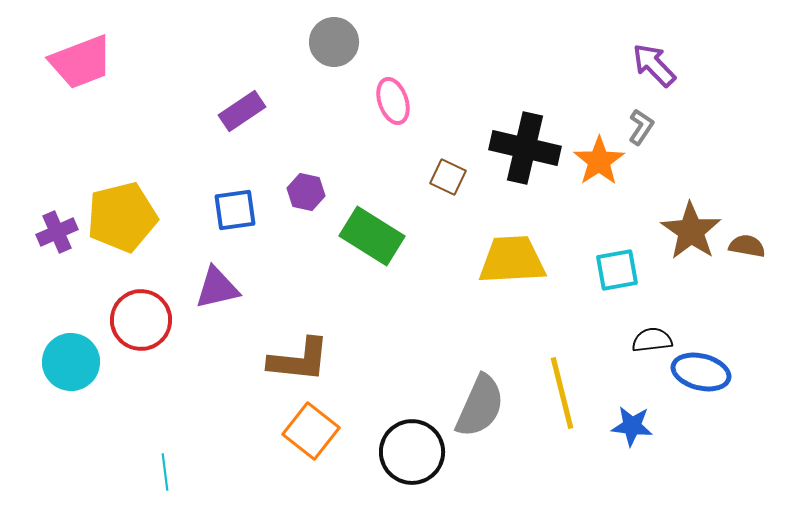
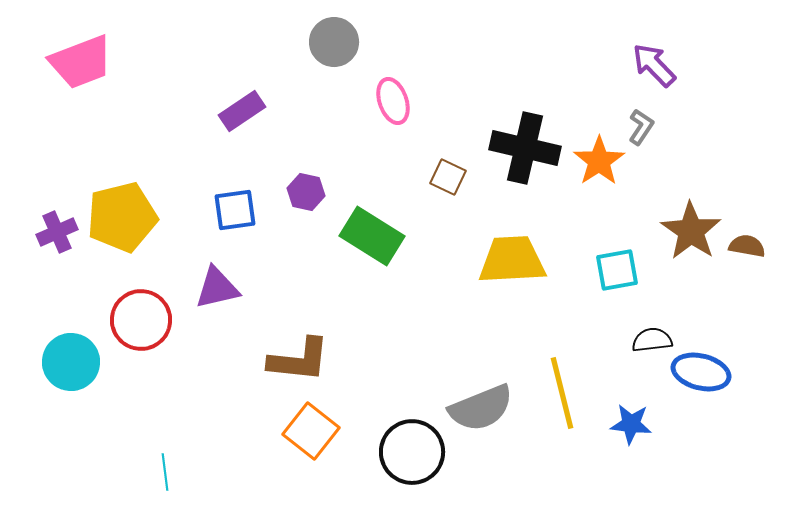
gray semicircle: moved 1 px right, 2 px down; rotated 44 degrees clockwise
blue star: moved 1 px left, 2 px up
